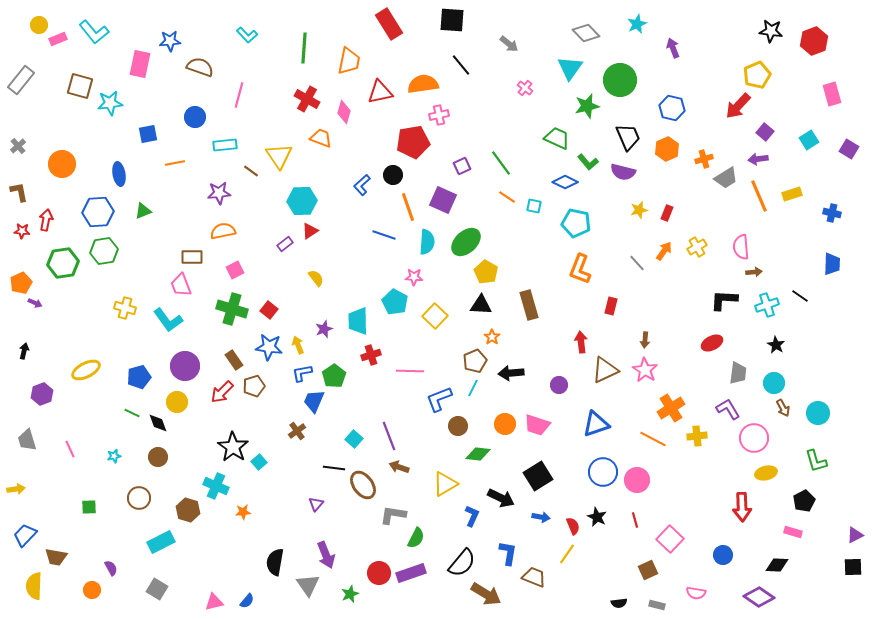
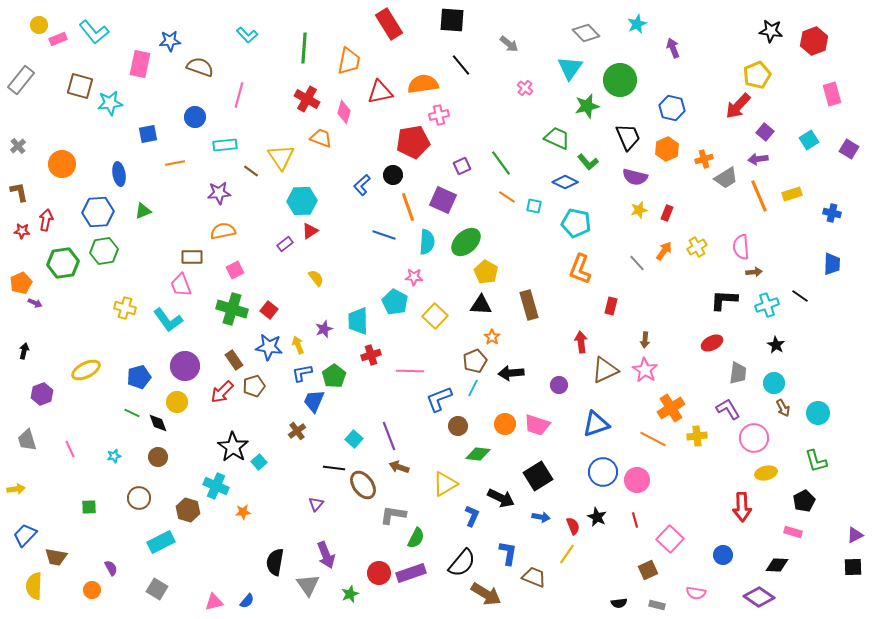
yellow triangle at (279, 156): moved 2 px right, 1 px down
purple semicircle at (623, 172): moved 12 px right, 5 px down
